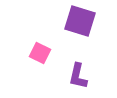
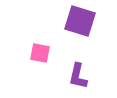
pink square: rotated 15 degrees counterclockwise
